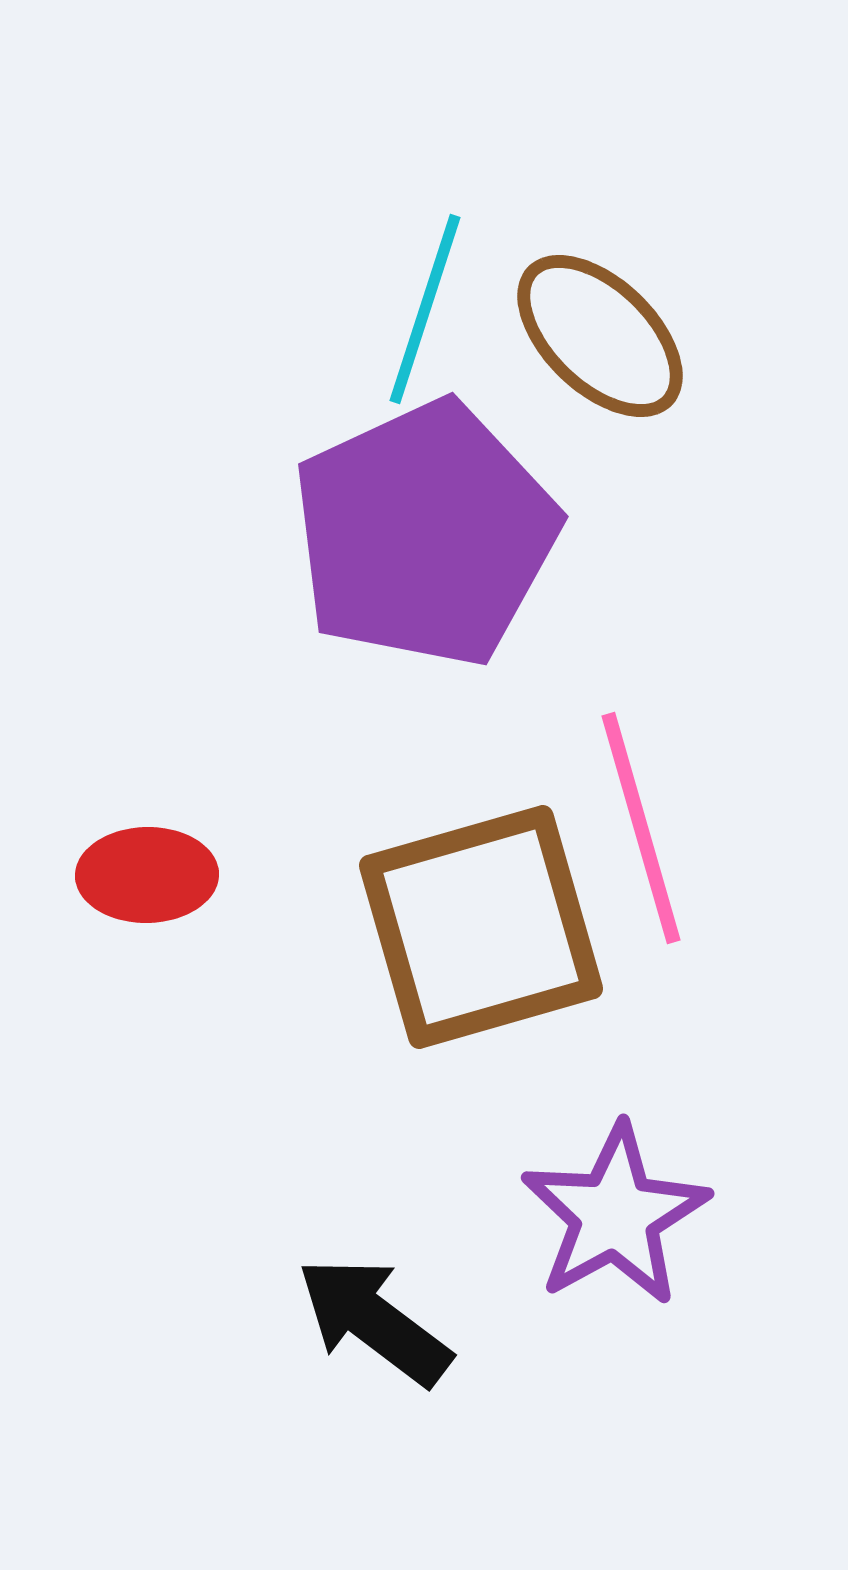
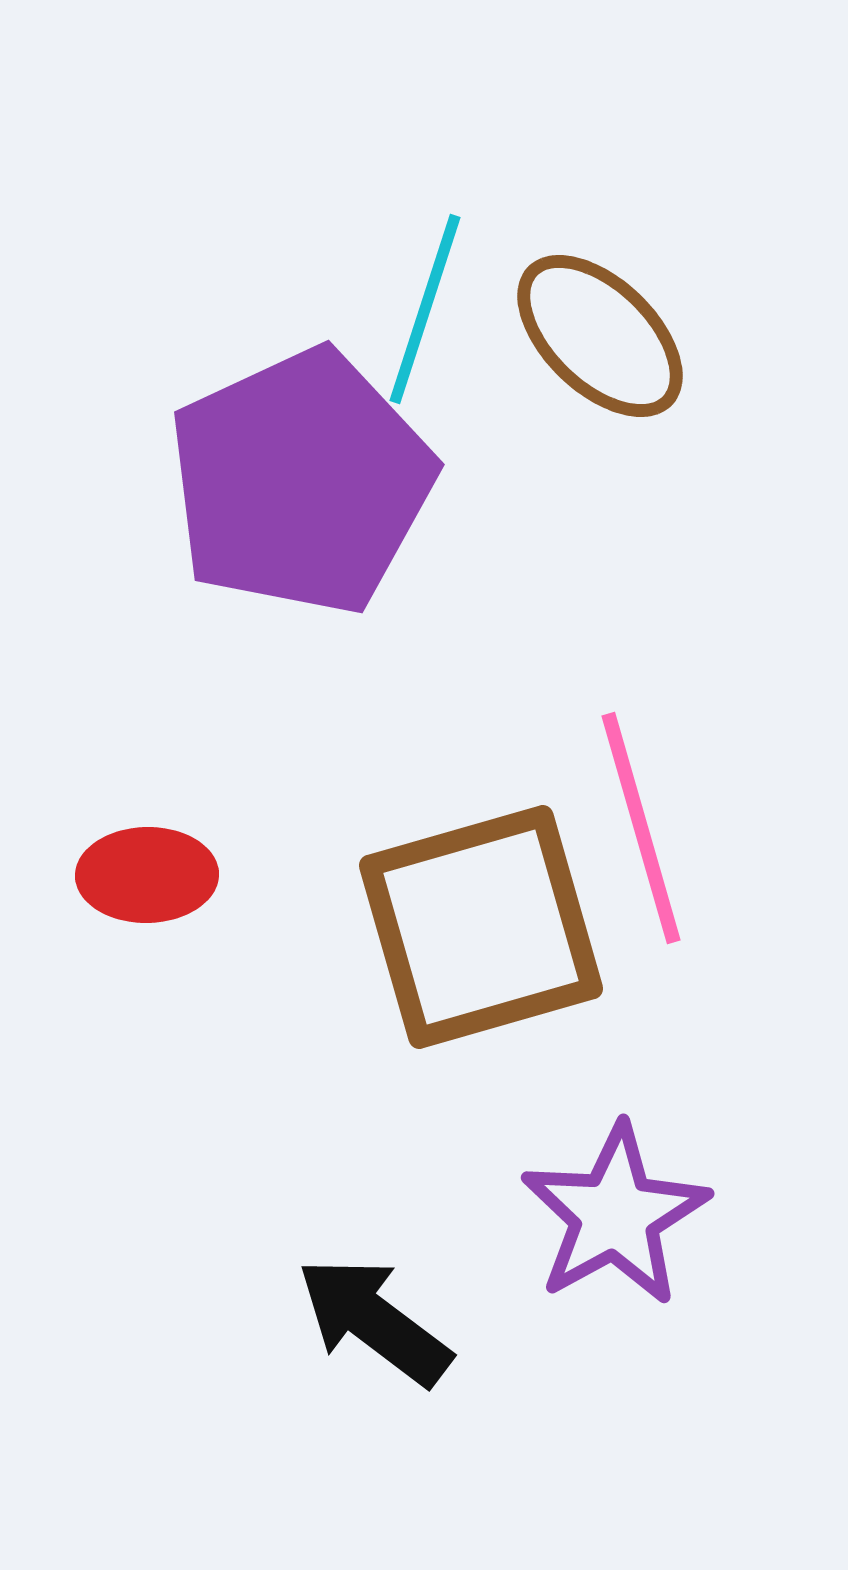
purple pentagon: moved 124 px left, 52 px up
